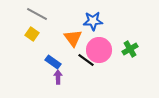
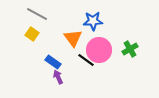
purple arrow: rotated 24 degrees counterclockwise
